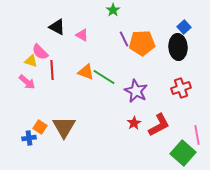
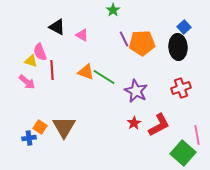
pink semicircle: rotated 24 degrees clockwise
